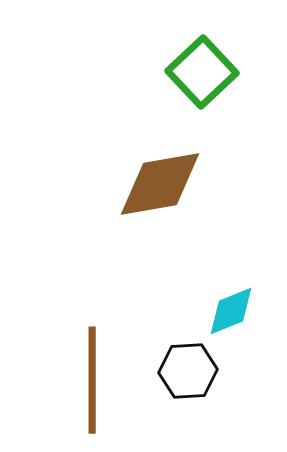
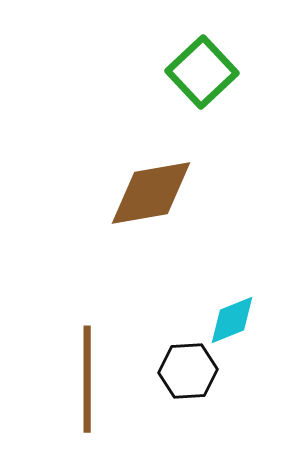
brown diamond: moved 9 px left, 9 px down
cyan diamond: moved 1 px right, 9 px down
brown line: moved 5 px left, 1 px up
